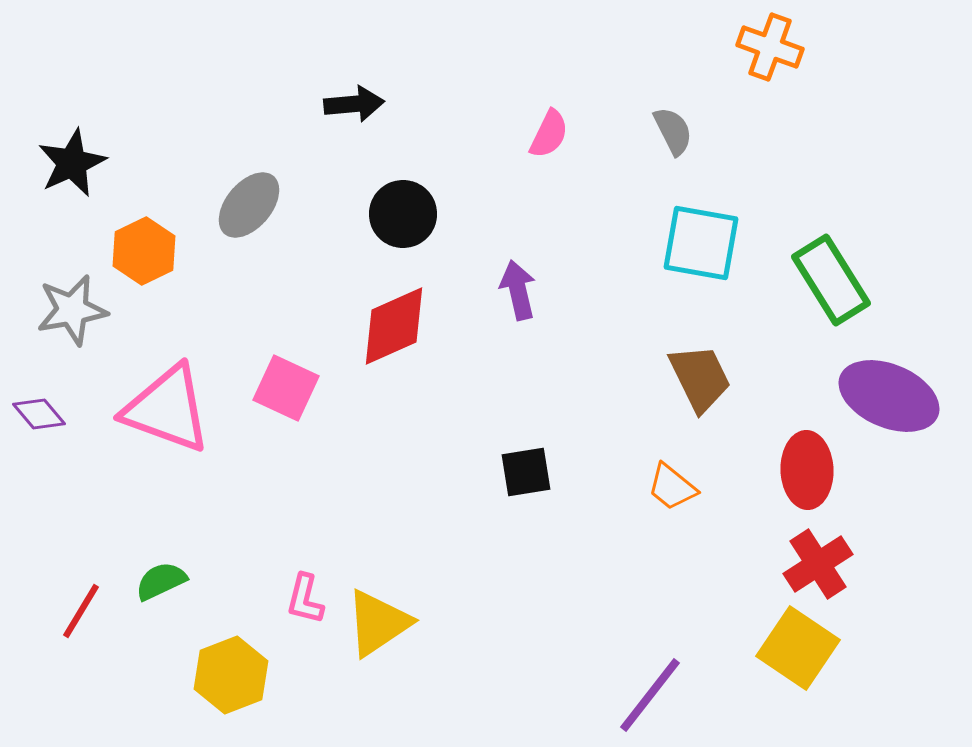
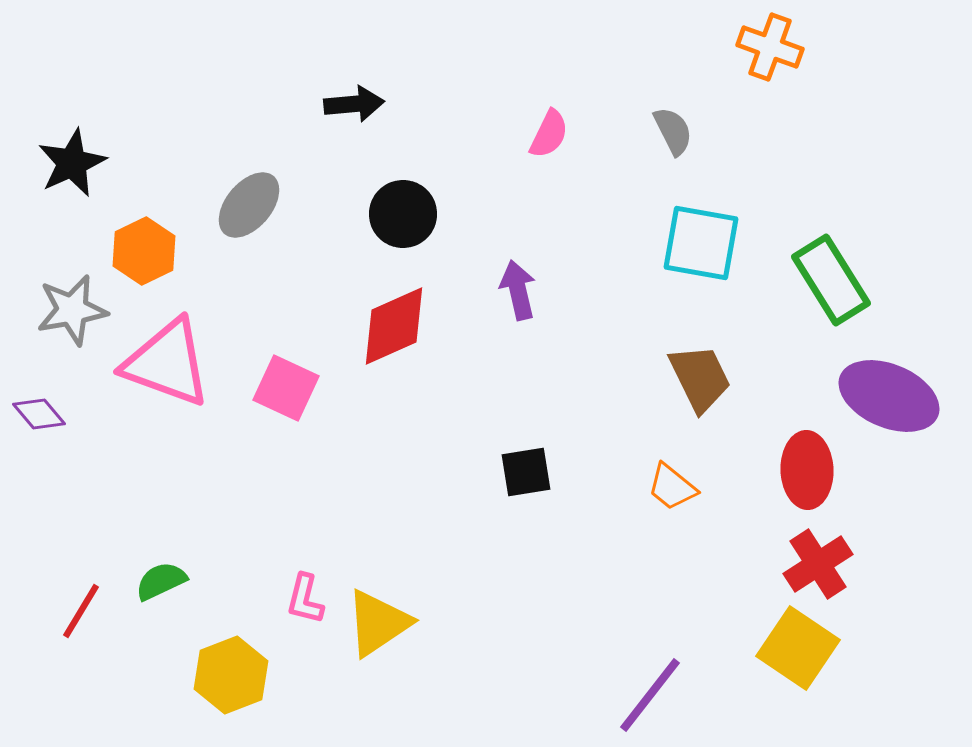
pink triangle: moved 46 px up
